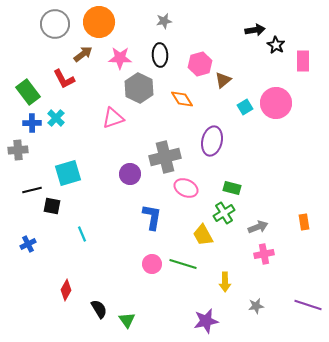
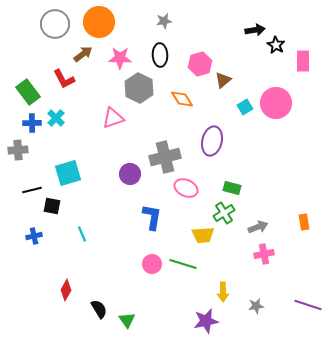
yellow trapezoid at (203, 235): rotated 65 degrees counterclockwise
blue cross at (28, 244): moved 6 px right, 8 px up; rotated 14 degrees clockwise
yellow arrow at (225, 282): moved 2 px left, 10 px down
